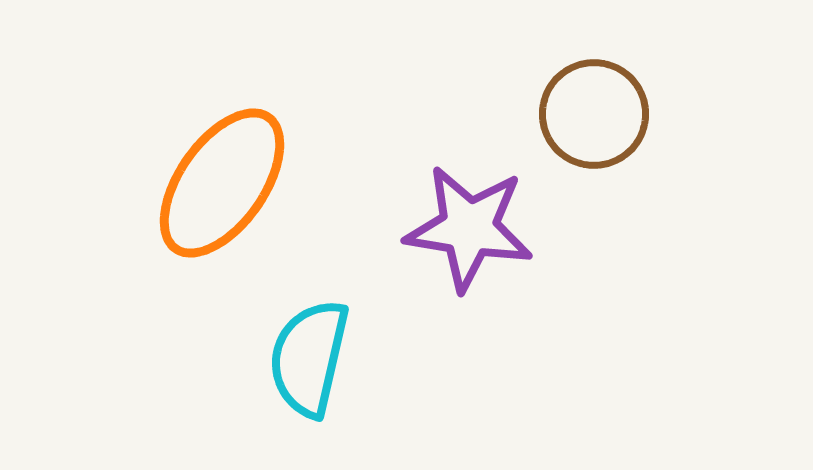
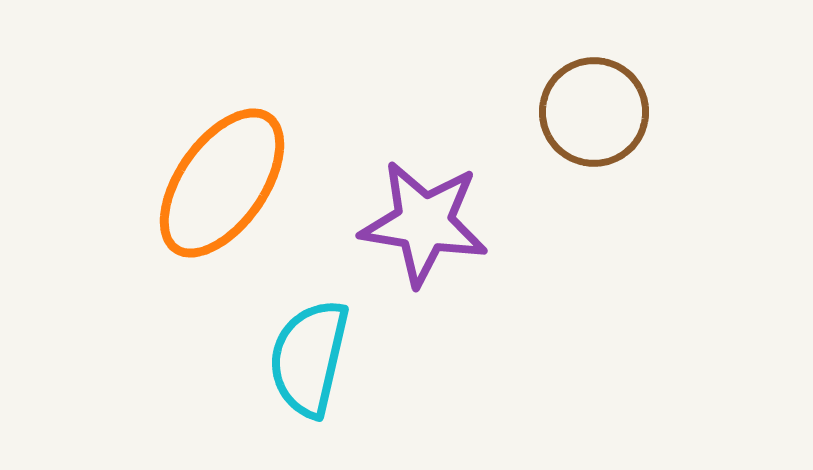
brown circle: moved 2 px up
purple star: moved 45 px left, 5 px up
